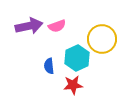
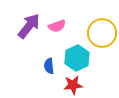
purple arrow: rotated 40 degrees counterclockwise
yellow circle: moved 6 px up
